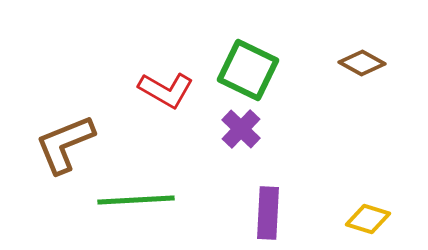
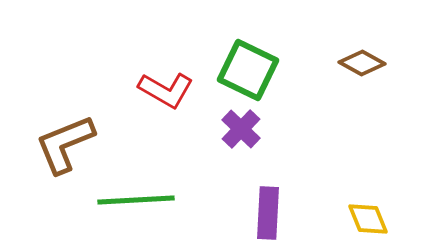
yellow diamond: rotated 51 degrees clockwise
